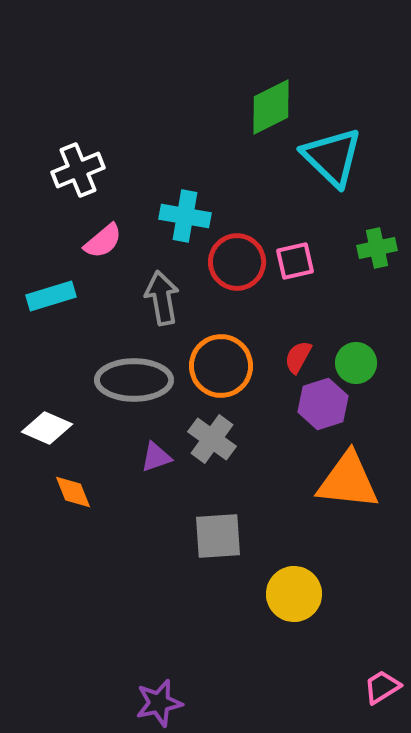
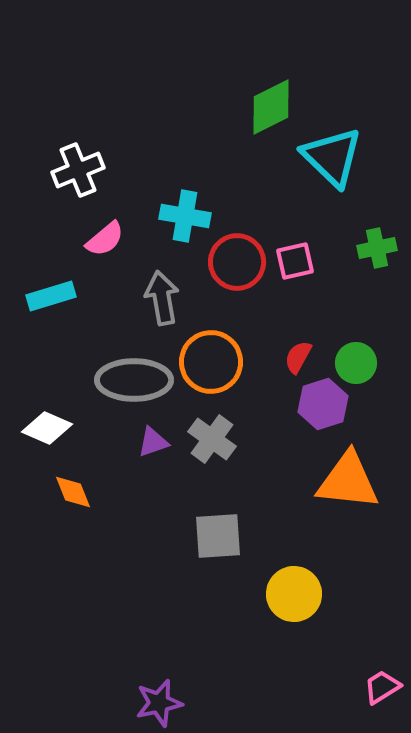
pink semicircle: moved 2 px right, 2 px up
orange circle: moved 10 px left, 4 px up
purple triangle: moved 3 px left, 15 px up
